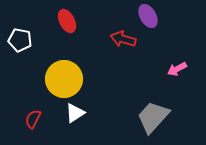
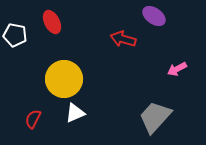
purple ellipse: moved 6 px right; rotated 25 degrees counterclockwise
red ellipse: moved 15 px left, 1 px down
white pentagon: moved 5 px left, 5 px up
white triangle: rotated 10 degrees clockwise
gray trapezoid: moved 2 px right
